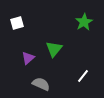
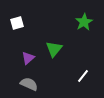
gray semicircle: moved 12 px left
